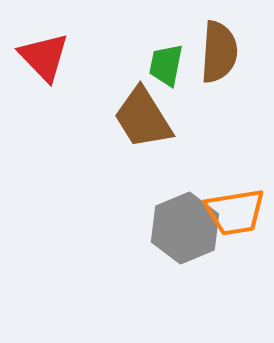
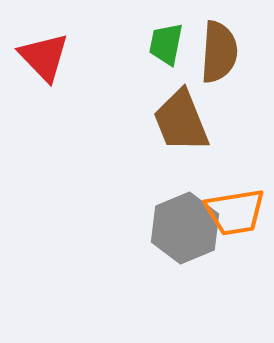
green trapezoid: moved 21 px up
brown trapezoid: moved 38 px right, 3 px down; rotated 10 degrees clockwise
